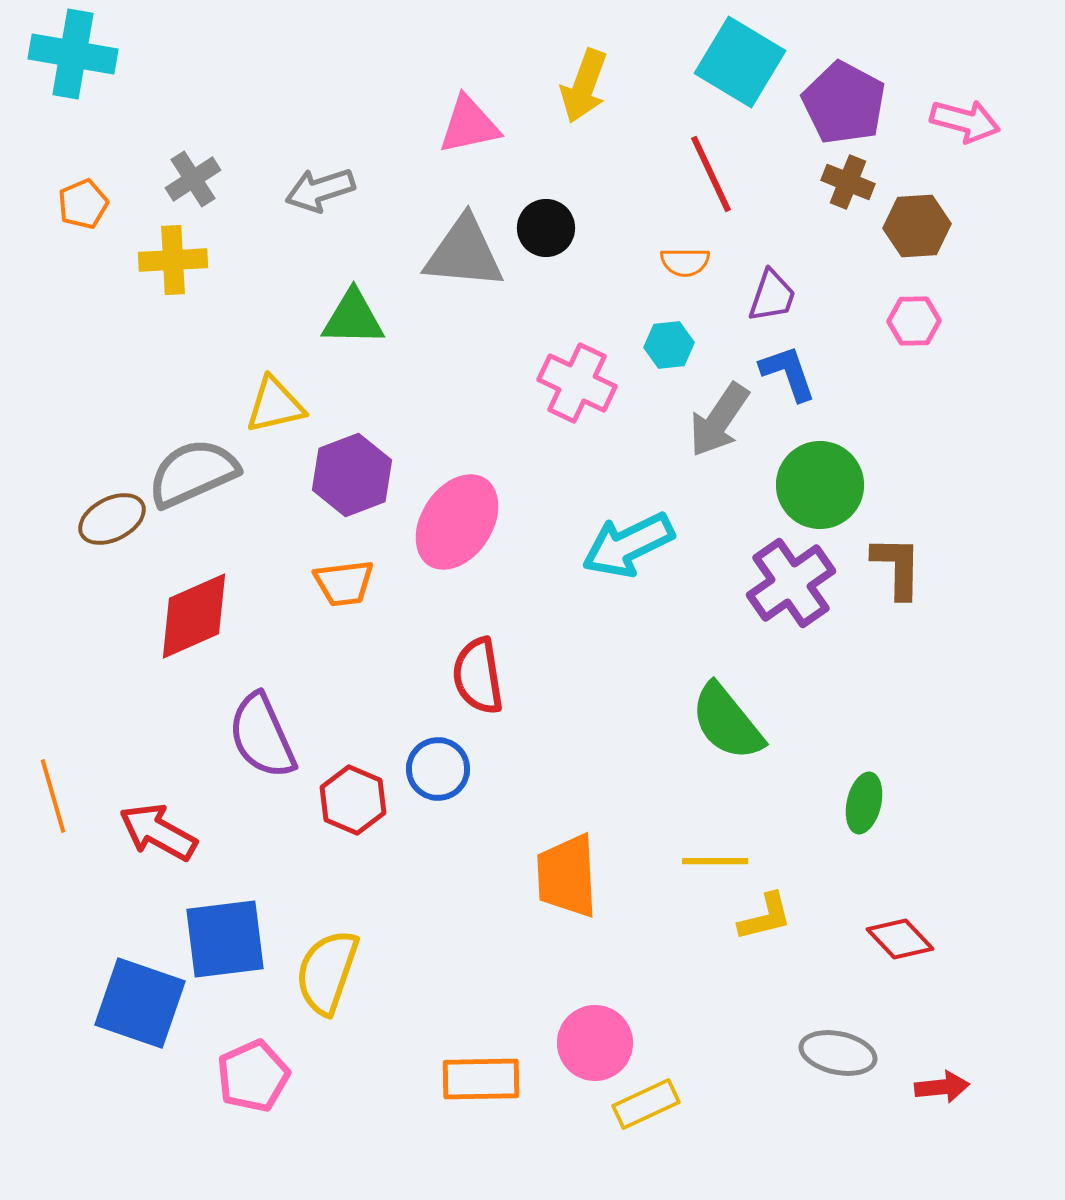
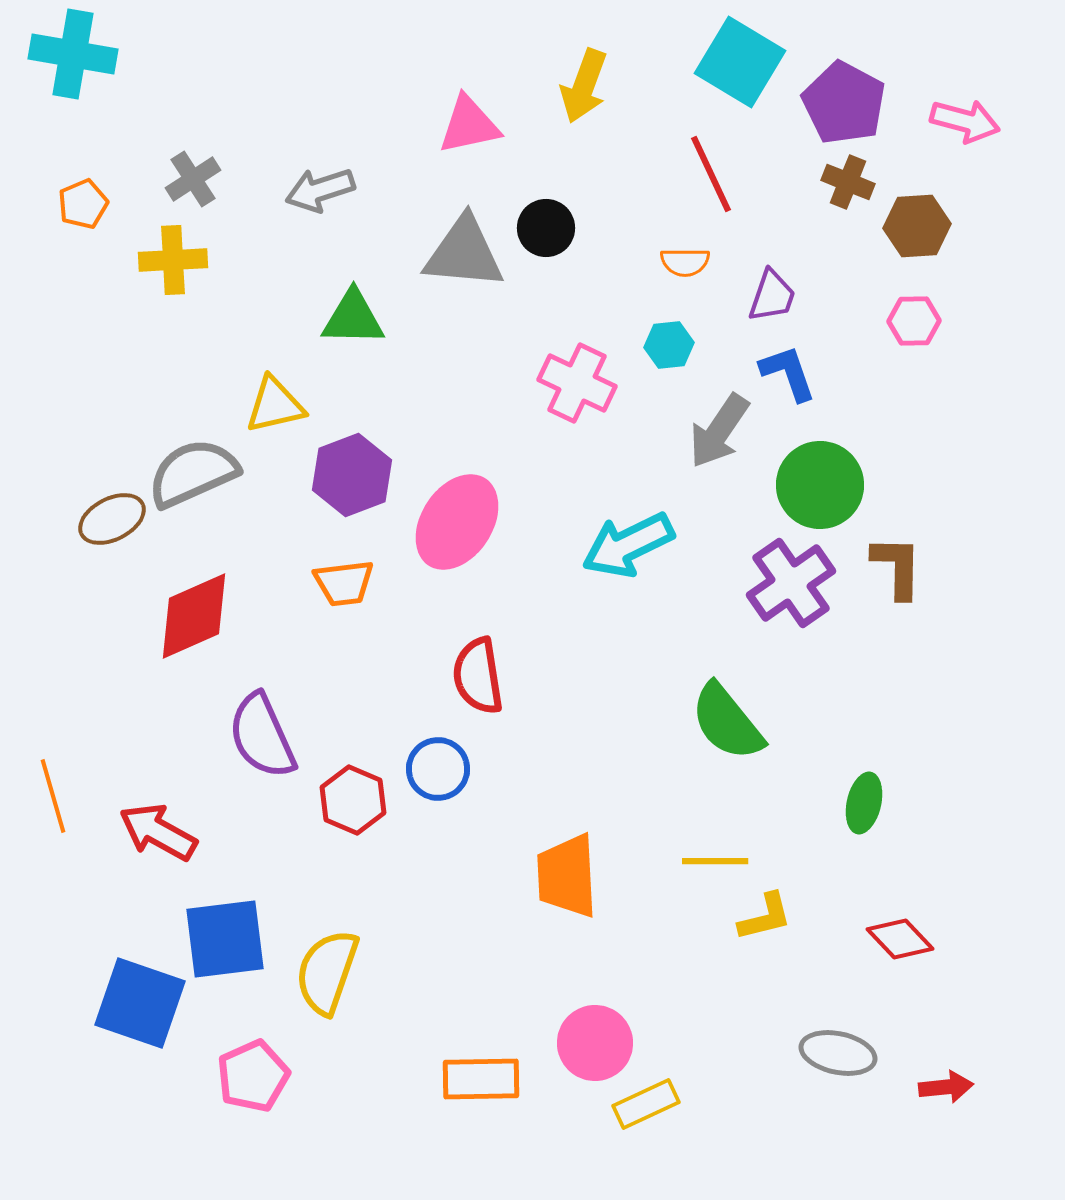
gray arrow at (719, 420): moved 11 px down
red arrow at (942, 1087): moved 4 px right
